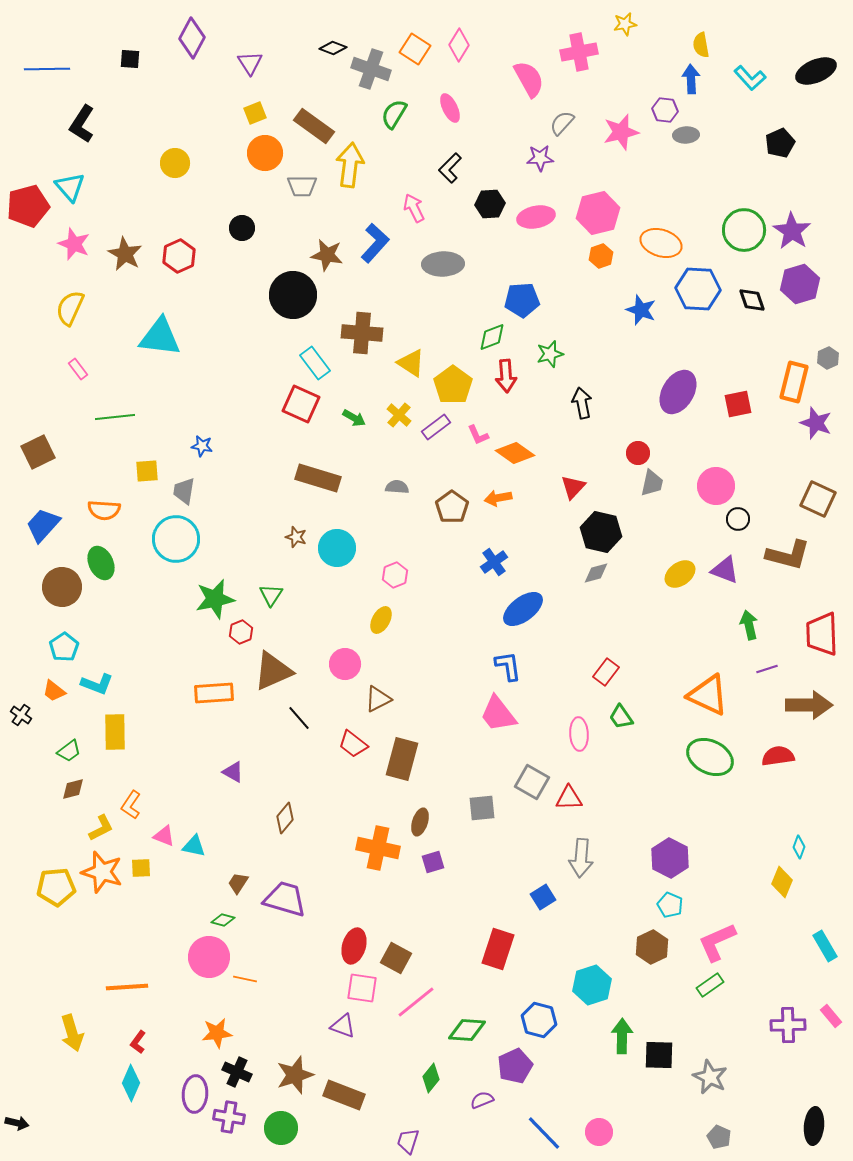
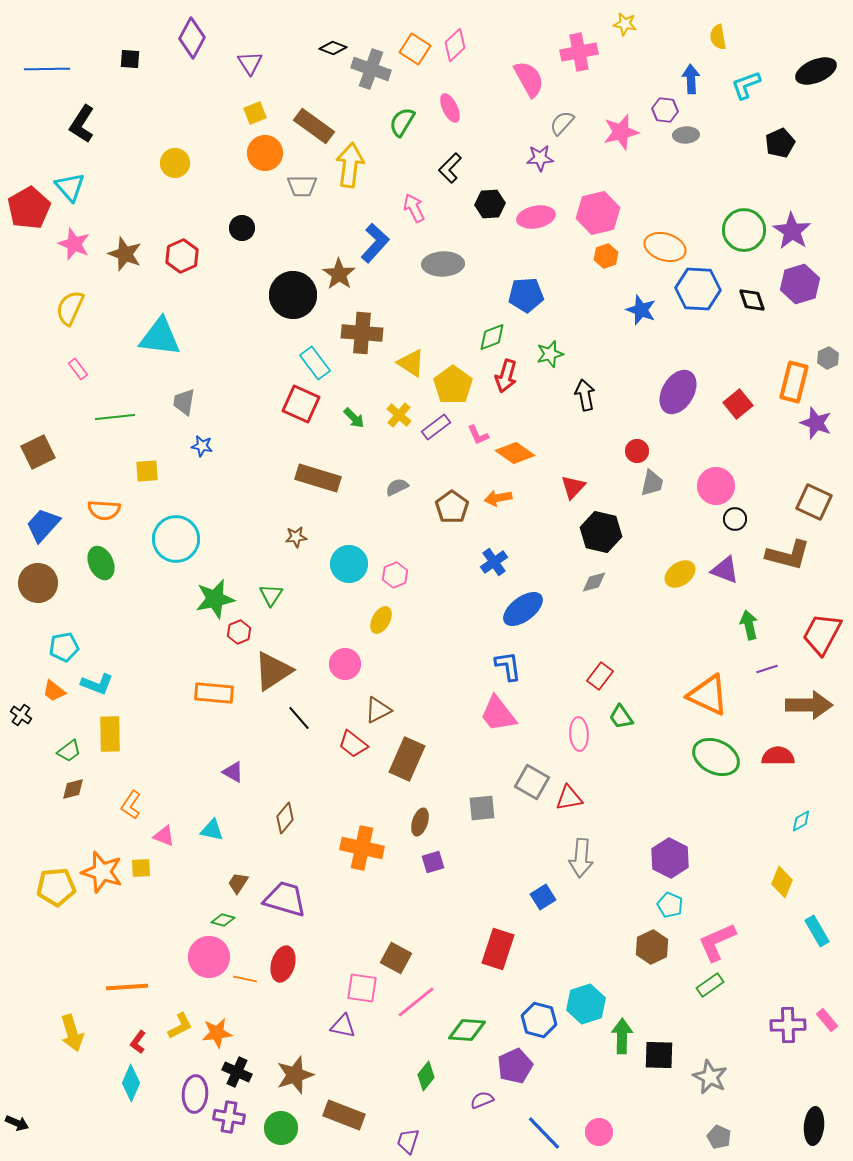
yellow star at (625, 24): rotated 20 degrees clockwise
pink diamond at (459, 45): moved 4 px left; rotated 16 degrees clockwise
yellow semicircle at (701, 45): moved 17 px right, 8 px up
cyan L-shape at (750, 78): moved 4 px left, 7 px down; rotated 112 degrees clockwise
green semicircle at (394, 114): moved 8 px right, 8 px down
red pentagon at (28, 206): moved 1 px right, 2 px down; rotated 15 degrees counterclockwise
orange ellipse at (661, 243): moved 4 px right, 4 px down
brown star at (125, 254): rotated 8 degrees counterclockwise
brown star at (327, 255): moved 12 px right, 19 px down; rotated 24 degrees clockwise
red hexagon at (179, 256): moved 3 px right
orange hexagon at (601, 256): moved 5 px right
blue pentagon at (522, 300): moved 4 px right, 5 px up
red arrow at (506, 376): rotated 20 degrees clockwise
black arrow at (582, 403): moved 3 px right, 8 px up
red square at (738, 404): rotated 28 degrees counterclockwise
green arrow at (354, 418): rotated 15 degrees clockwise
red circle at (638, 453): moved 1 px left, 2 px up
gray semicircle at (397, 487): rotated 30 degrees counterclockwise
gray trapezoid at (184, 491): moved 89 px up
brown square at (818, 499): moved 4 px left, 3 px down
black circle at (738, 519): moved 3 px left
brown star at (296, 537): rotated 25 degrees counterclockwise
cyan circle at (337, 548): moved 12 px right, 16 px down
gray diamond at (596, 573): moved 2 px left, 9 px down
brown circle at (62, 587): moved 24 px left, 4 px up
red hexagon at (241, 632): moved 2 px left
red trapezoid at (822, 634): rotated 30 degrees clockwise
cyan pentagon at (64, 647): rotated 24 degrees clockwise
brown triangle at (273, 671): rotated 9 degrees counterclockwise
red rectangle at (606, 672): moved 6 px left, 4 px down
orange rectangle at (214, 693): rotated 9 degrees clockwise
brown triangle at (378, 699): moved 11 px down
yellow rectangle at (115, 732): moved 5 px left, 2 px down
red semicircle at (778, 756): rotated 8 degrees clockwise
green ellipse at (710, 757): moved 6 px right
brown rectangle at (402, 759): moved 5 px right; rotated 9 degrees clockwise
red triangle at (569, 798): rotated 8 degrees counterclockwise
yellow L-shape at (101, 828): moved 79 px right, 198 px down
cyan triangle at (194, 846): moved 18 px right, 16 px up
cyan diamond at (799, 847): moved 2 px right, 26 px up; rotated 40 degrees clockwise
orange cross at (378, 848): moved 16 px left
red ellipse at (354, 946): moved 71 px left, 18 px down
cyan rectangle at (825, 946): moved 8 px left, 15 px up
cyan hexagon at (592, 985): moved 6 px left, 19 px down
pink rectangle at (831, 1016): moved 4 px left, 4 px down
purple triangle at (343, 1026): rotated 8 degrees counterclockwise
green diamond at (431, 1078): moved 5 px left, 2 px up
brown rectangle at (344, 1095): moved 20 px down
black arrow at (17, 1123): rotated 10 degrees clockwise
